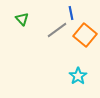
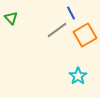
blue line: rotated 16 degrees counterclockwise
green triangle: moved 11 px left, 1 px up
orange square: rotated 20 degrees clockwise
